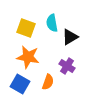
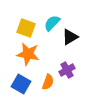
cyan semicircle: rotated 54 degrees clockwise
orange star: moved 3 px up
purple cross: moved 4 px down; rotated 28 degrees clockwise
blue square: moved 1 px right
